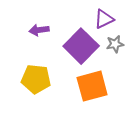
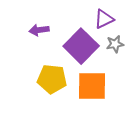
yellow pentagon: moved 16 px right
orange square: rotated 16 degrees clockwise
